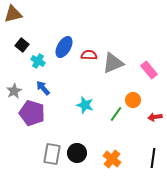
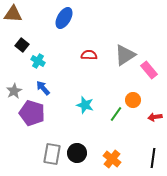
brown triangle: rotated 18 degrees clockwise
blue ellipse: moved 29 px up
gray triangle: moved 12 px right, 8 px up; rotated 10 degrees counterclockwise
